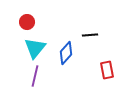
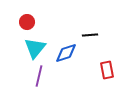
blue diamond: rotated 30 degrees clockwise
purple line: moved 4 px right
